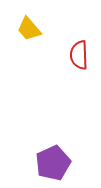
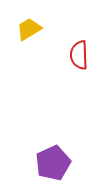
yellow trapezoid: rotated 100 degrees clockwise
